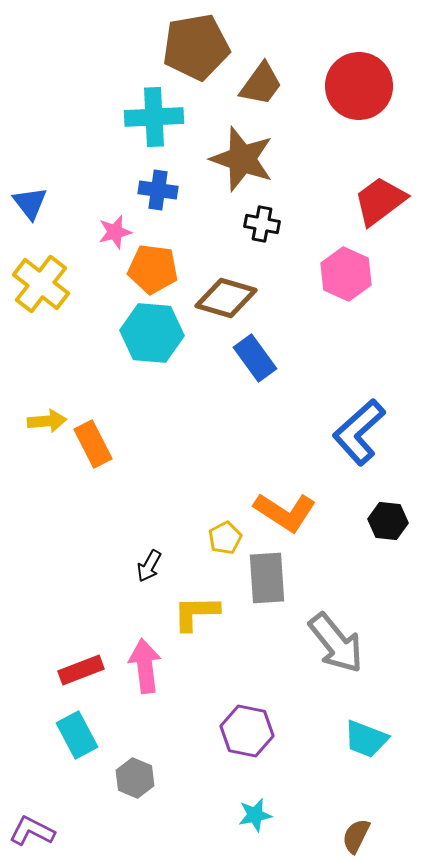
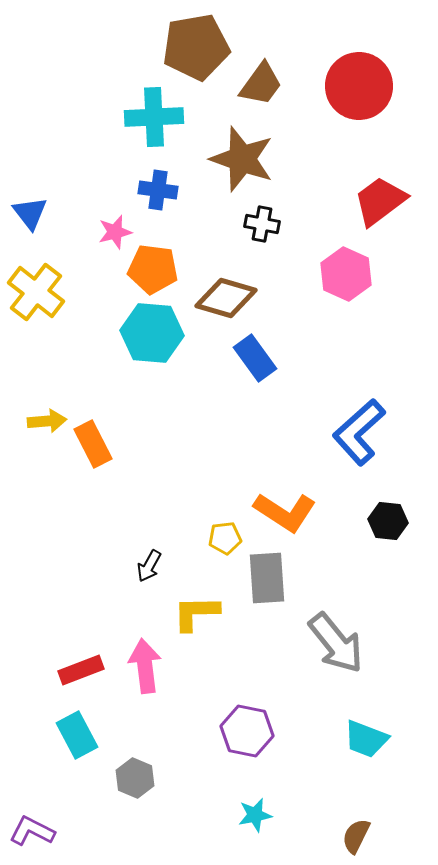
blue triangle: moved 10 px down
yellow cross: moved 5 px left, 8 px down
yellow pentagon: rotated 20 degrees clockwise
